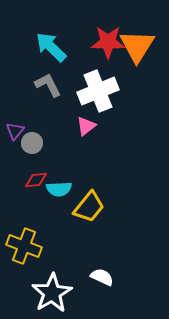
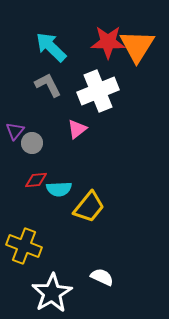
pink triangle: moved 9 px left, 3 px down
